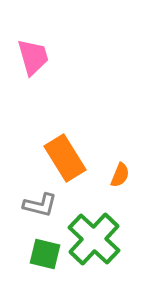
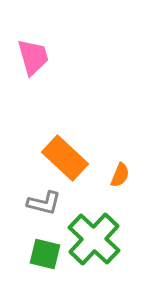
orange rectangle: rotated 15 degrees counterclockwise
gray L-shape: moved 4 px right, 2 px up
